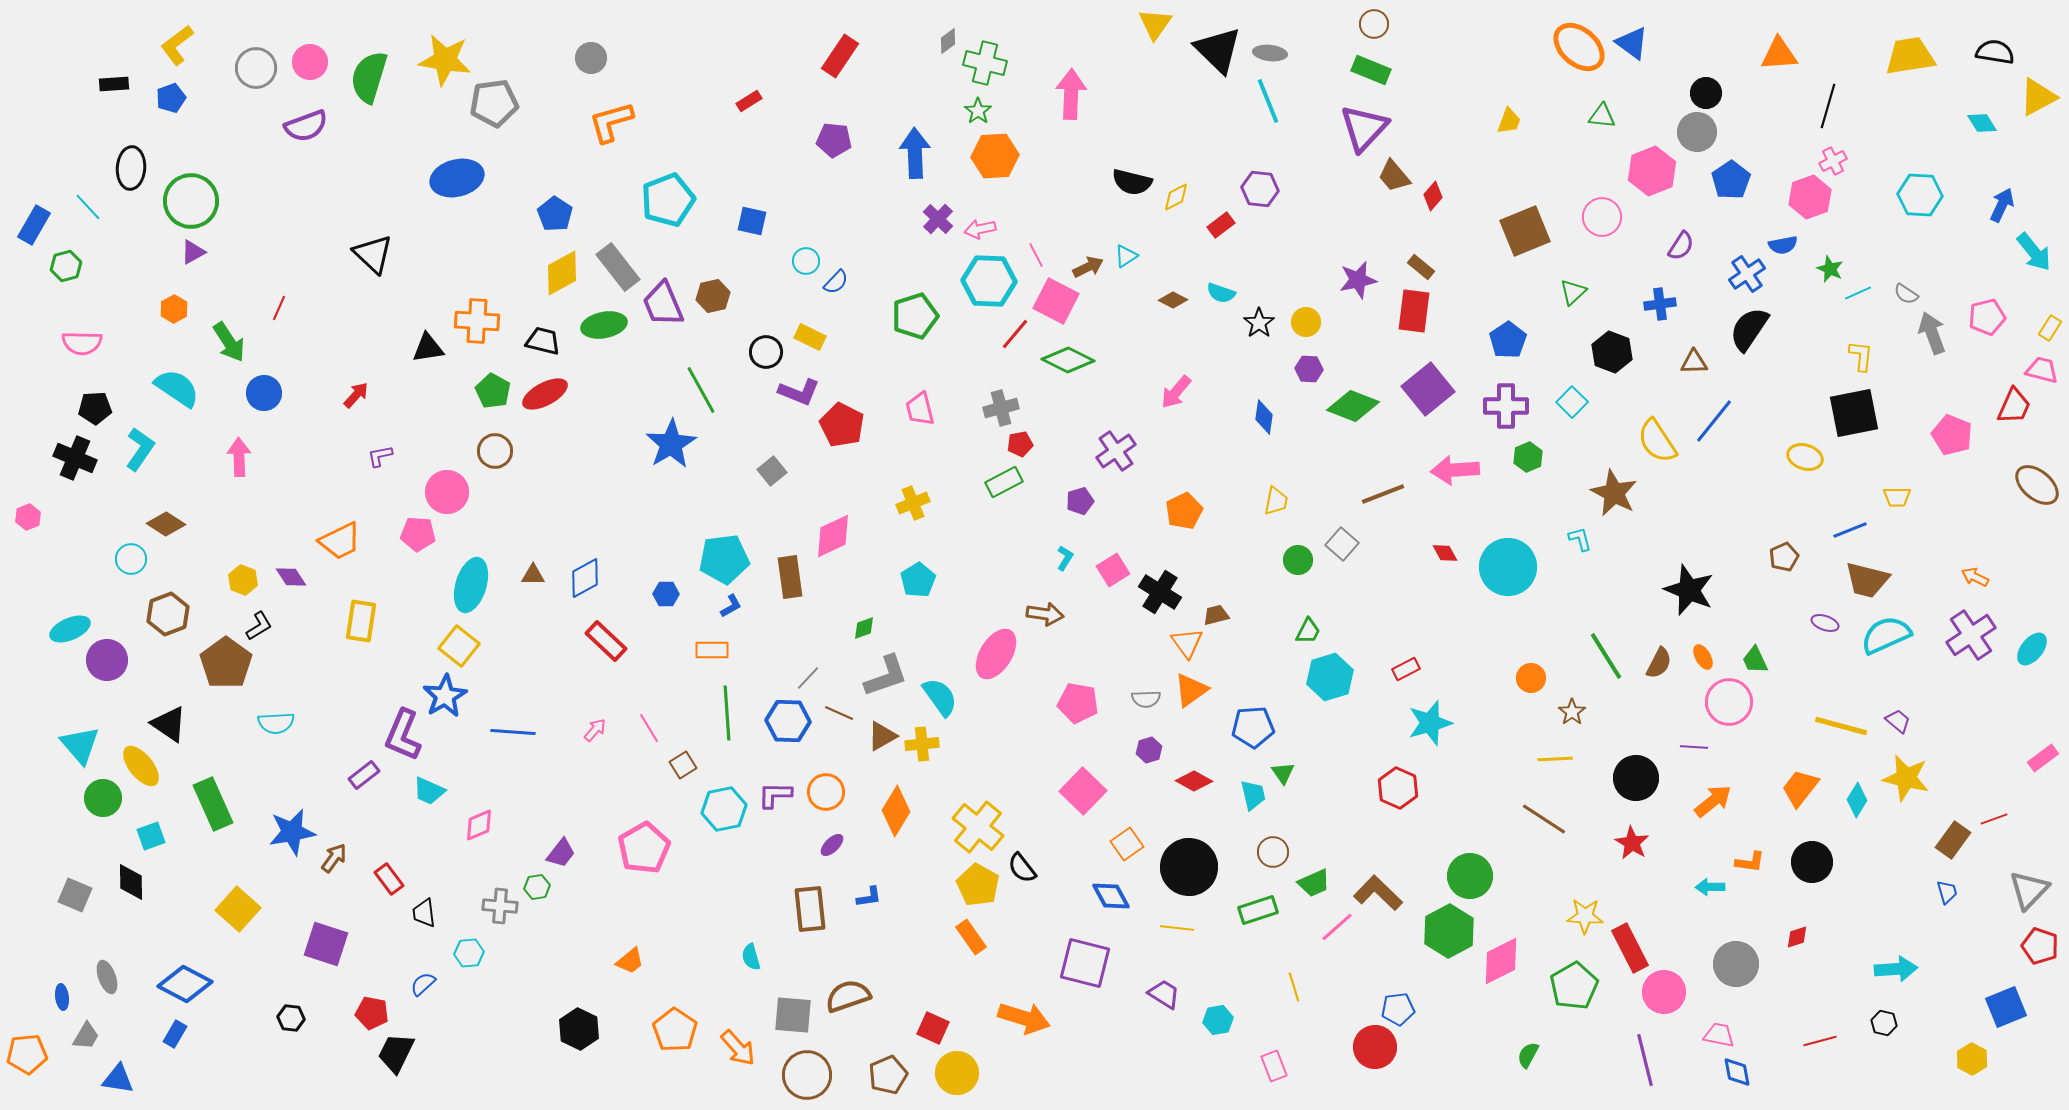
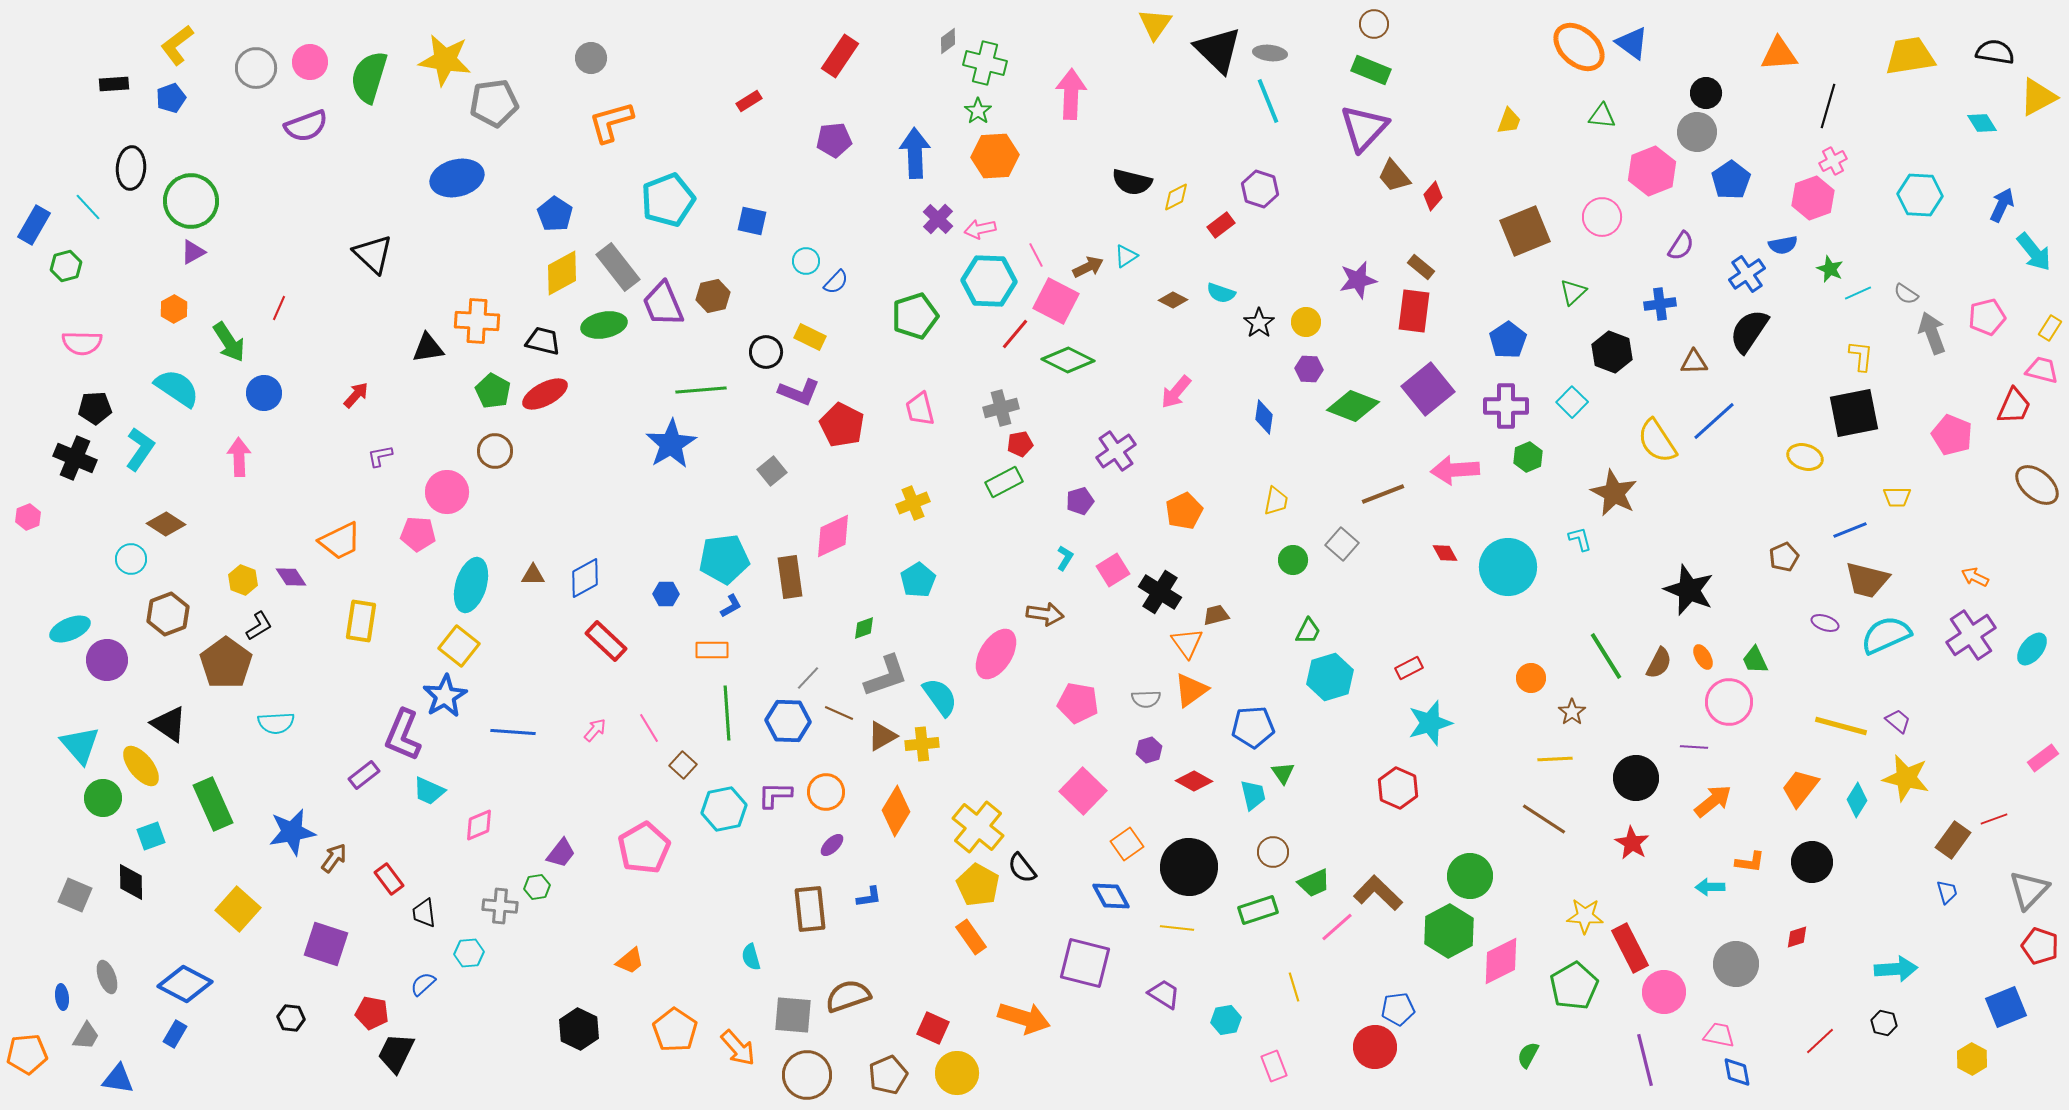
purple pentagon at (834, 140): rotated 12 degrees counterclockwise
purple hexagon at (1260, 189): rotated 12 degrees clockwise
pink hexagon at (1810, 197): moved 3 px right, 1 px down
black semicircle at (1749, 329): moved 2 px down
green line at (701, 390): rotated 66 degrees counterclockwise
blue line at (1714, 421): rotated 9 degrees clockwise
green circle at (1298, 560): moved 5 px left
red rectangle at (1406, 669): moved 3 px right, 1 px up
brown square at (683, 765): rotated 16 degrees counterclockwise
cyan hexagon at (1218, 1020): moved 8 px right
red line at (1820, 1041): rotated 28 degrees counterclockwise
